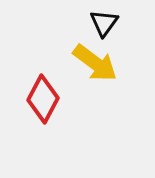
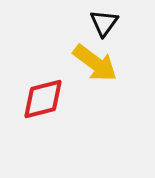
red diamond: rotated 48 degrees clockwise
